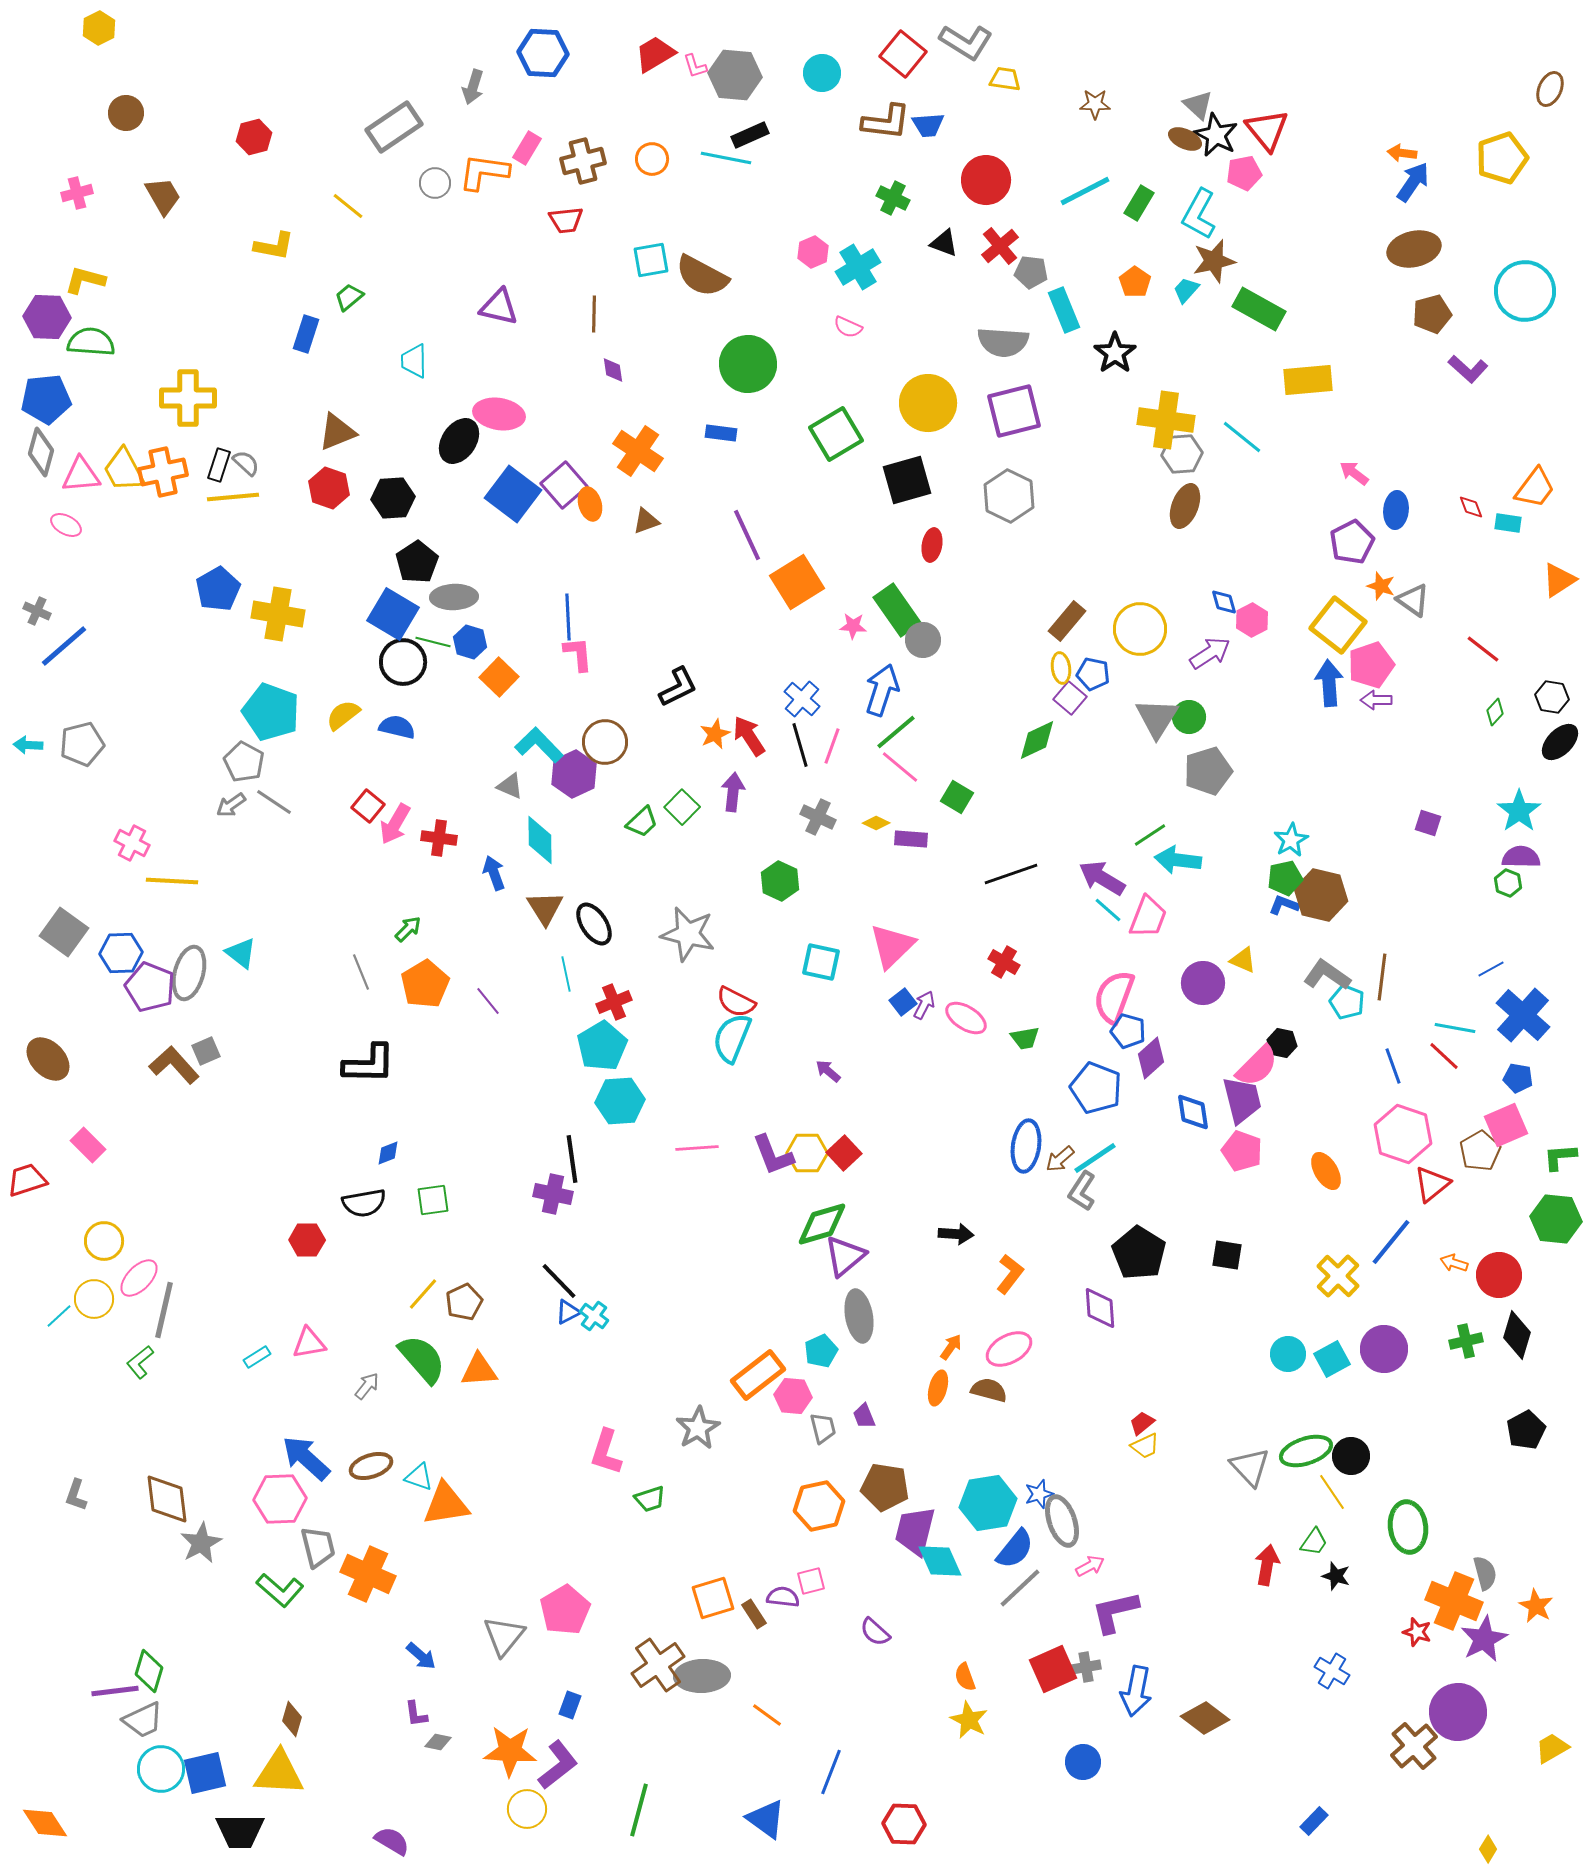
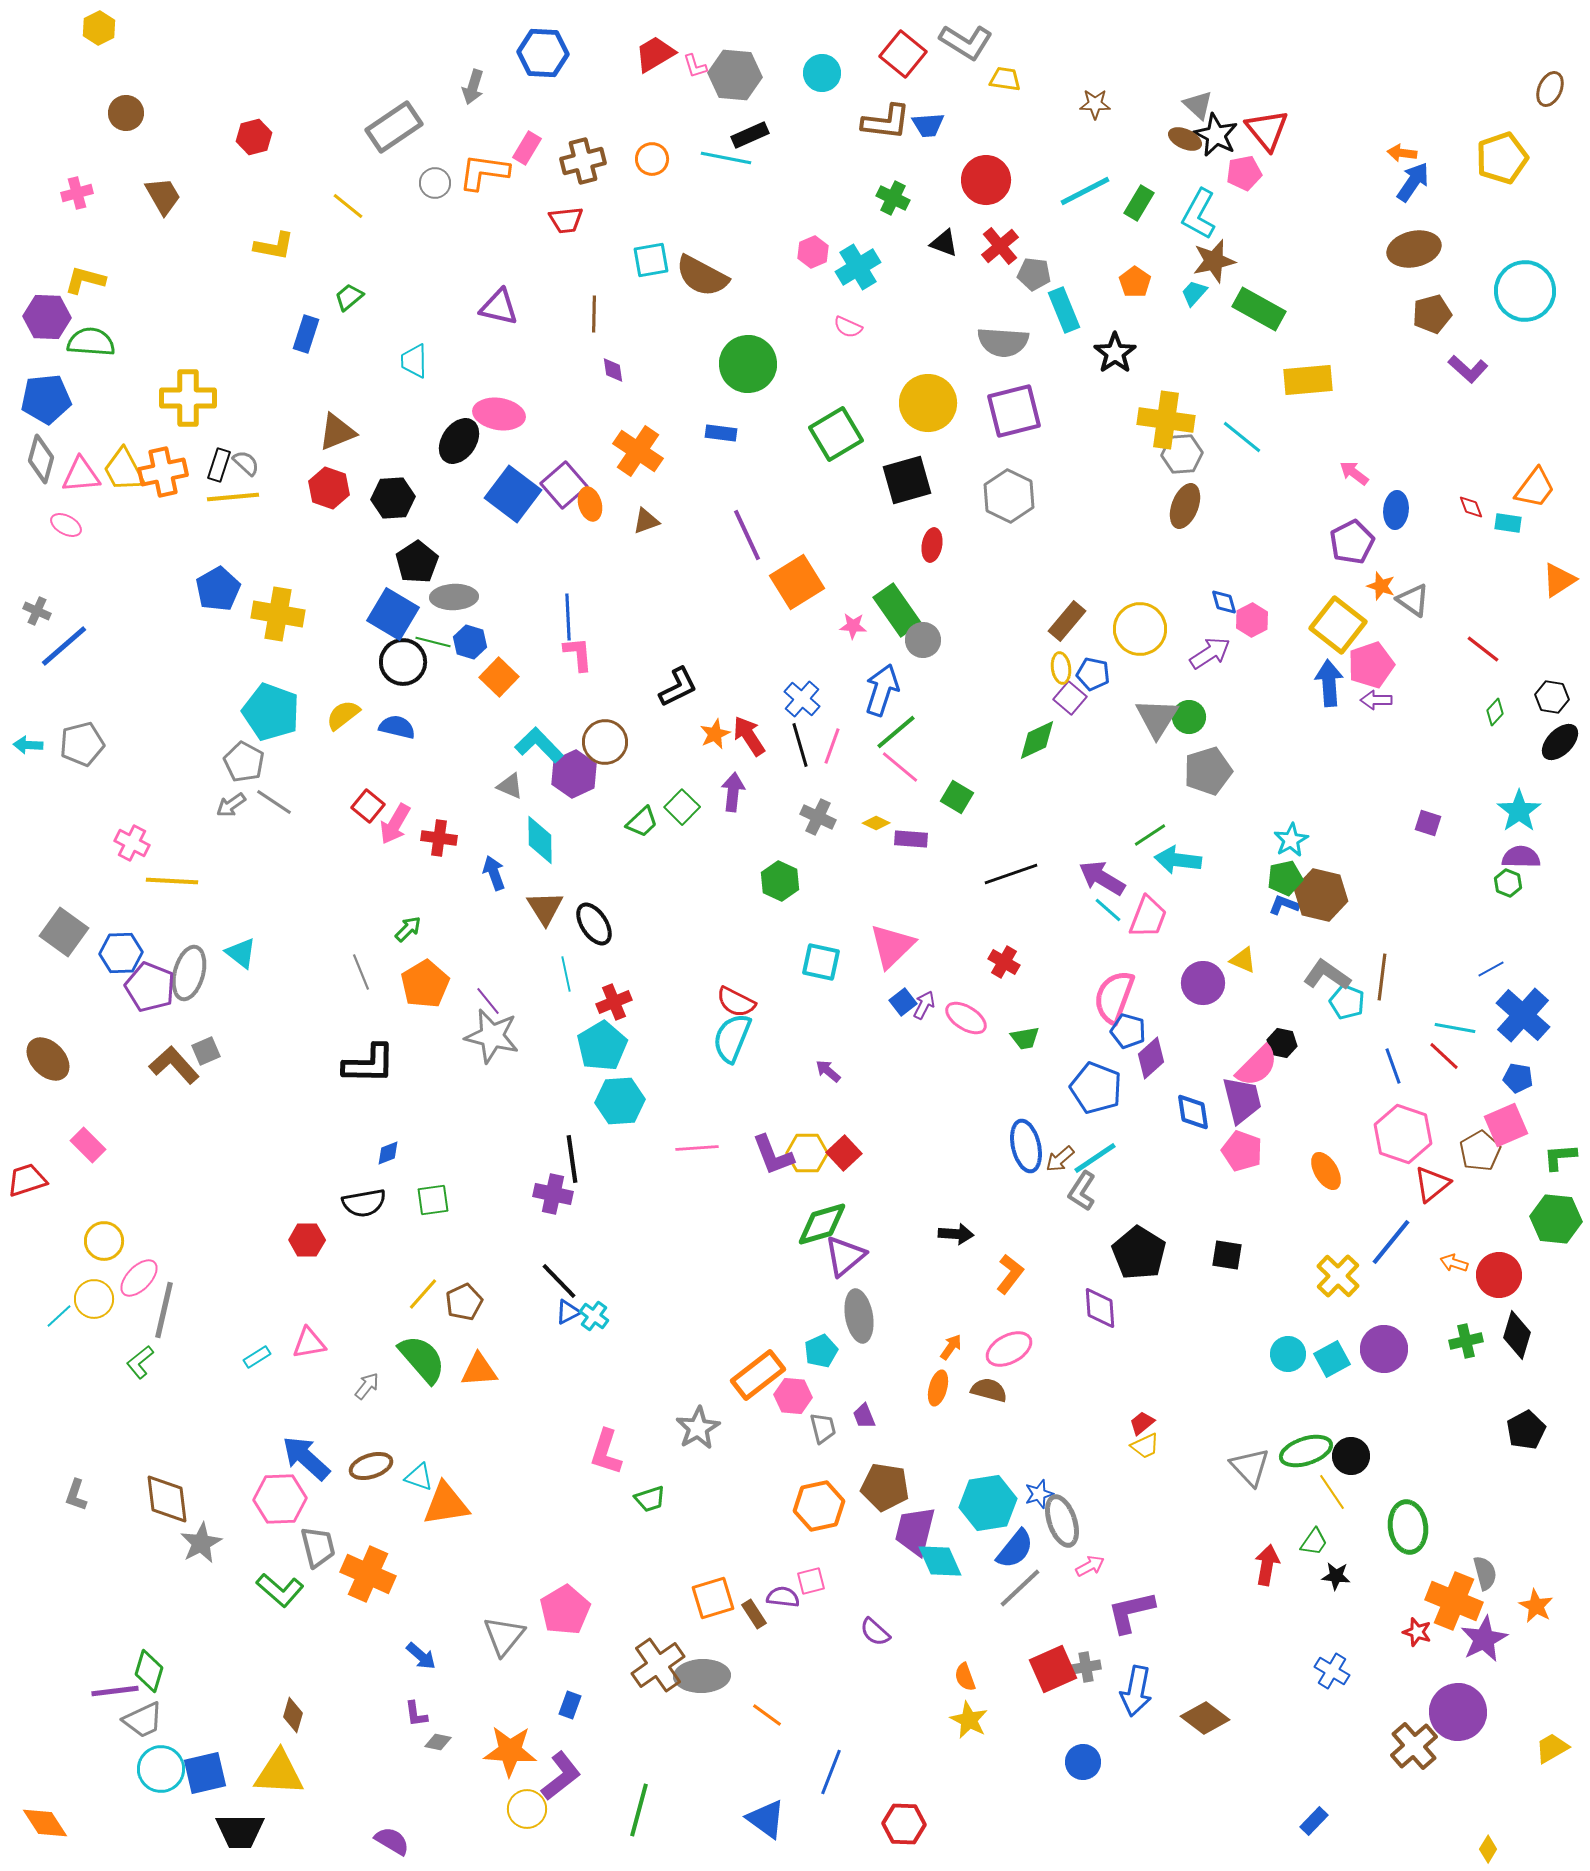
gray pentagon at (1031, 272): moved 3 px right, 2 px down
cyan trapezoid at (1186, 290): moved 8 px right, 3 px down
gray diamond at (41, 452): moved 7 px down
gray star at (688, 934): moved 196 px left, 102 px down
blue ellipse at (1026, 1146): rotated 21 degrees counterclockwise
black star at (1336, 1576): rotated 12 degrees counterclockwise
purple L-shape at (1115, 1612): moved 16 px right
brown diamond at (292, 1719): moved 1 px right, 4 px up
purple L-shape at (558, 1765): moved 3 px right, 11 px down
